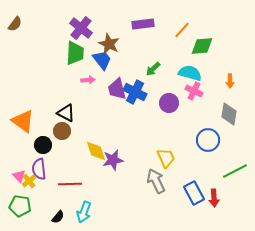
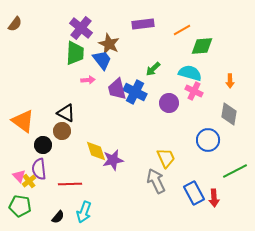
orange line: rotated 18 degrees clockwise
